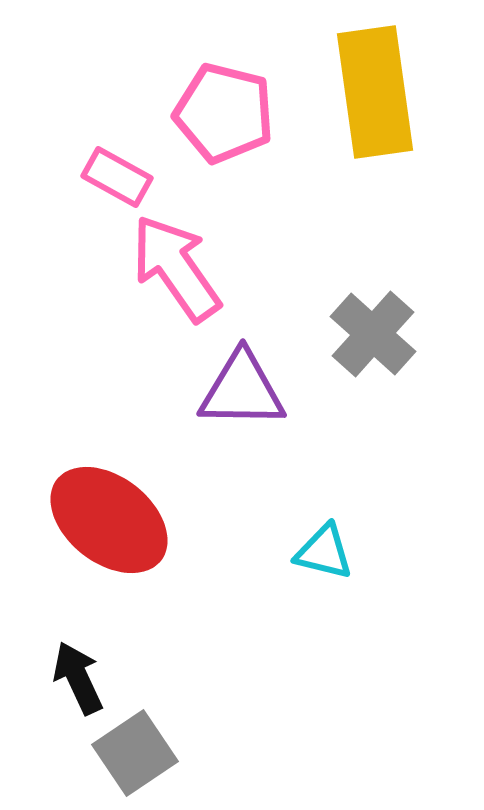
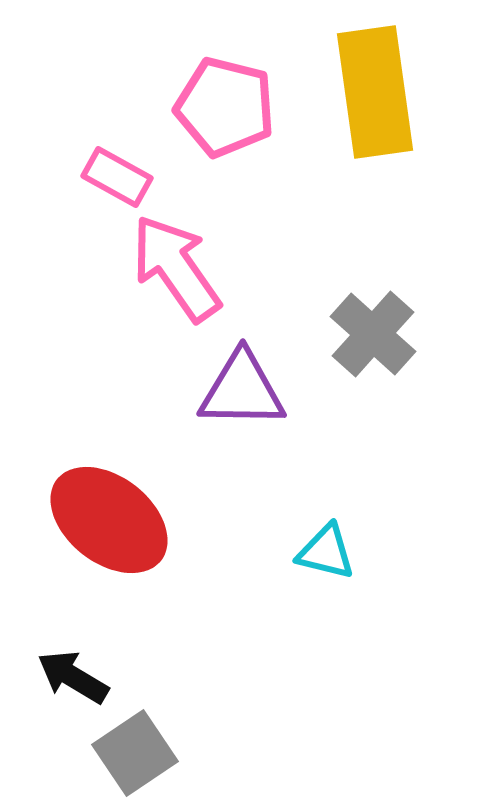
pink pentagon: moved 1 px right, 6 px up
cyan triangle: moved 2 px right
black arrow: moved 5 px left, 1 px up; rotated 34 degrees counterclockwise
